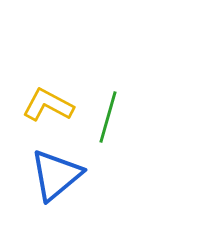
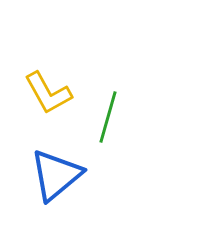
yellow L-shape: moved 12 px up; rotated 147 degrees counterclockwise
